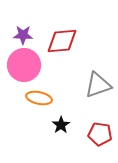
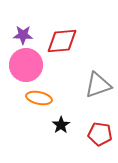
pink circle: moved 2 px right
